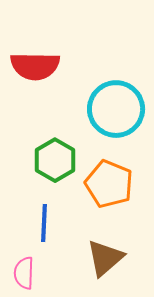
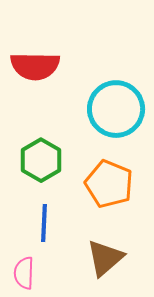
green hexagon: moved 14 px left
